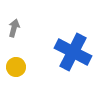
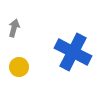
yellow circle: moved 3 px right
